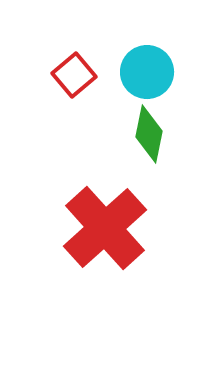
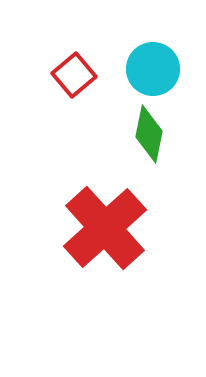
cyan circle: moved 6 px right, 3 px up
